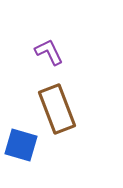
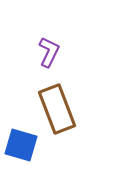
purple L-shape: rotated 52 degrees clockwise
